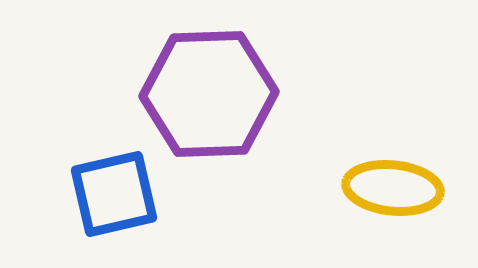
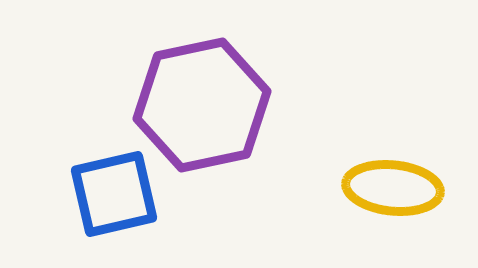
purple hexagon: moved 7 px left, 11 px down; rotated 10 degrees counterclockwise
